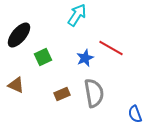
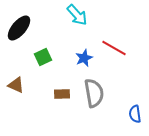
cyan arrow: rotated 105 degrees clockwise
black ellipse: moved 7 px up
red line: moved 3 px right
blue star: moved 1 px left
brown rectangle: rotated 21 degrees clockwise
blue semicircle: rotated 12 degrees clockwise
